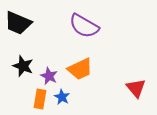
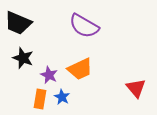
black star: moved 8 px up
purple star: moved 1 px up
